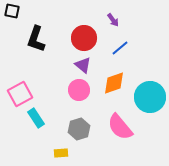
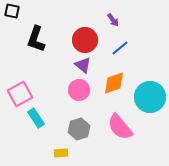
red circle: moved 1 px right, 2 px down
